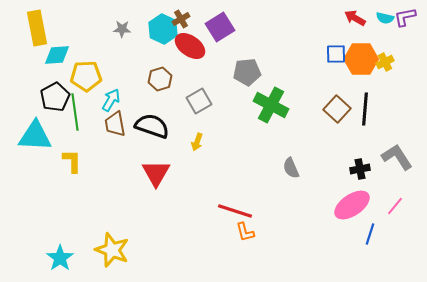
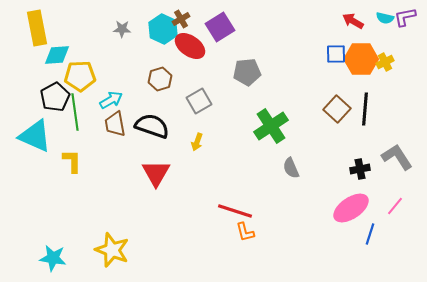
red arrow: moved 2 px left, 3 px down
yellow pentagon: moved 6 px left
cyan arrow: rotated 30 degrees clockwise
green cross: moved 21 px down; rotated 28 degrees clockwise
cyan triangle: rotated 21 degrees clockwise
pink ellipse: moved 1 px left, 3 px down
cyan star: moved 7 px left; rotated 28 degrees counterclockwise
